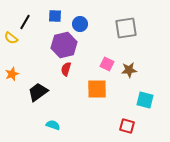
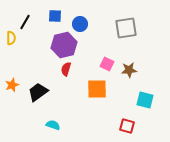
yellow semicircle: rotated 128 degrees counterclockwise
orange star: moved 11 px down
